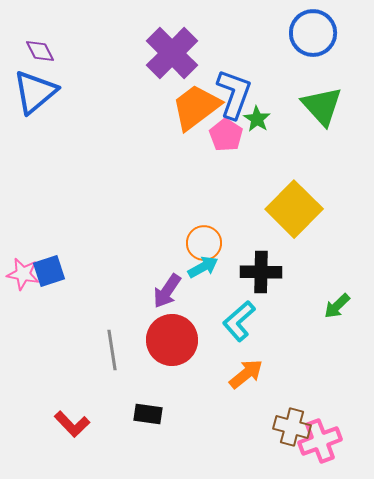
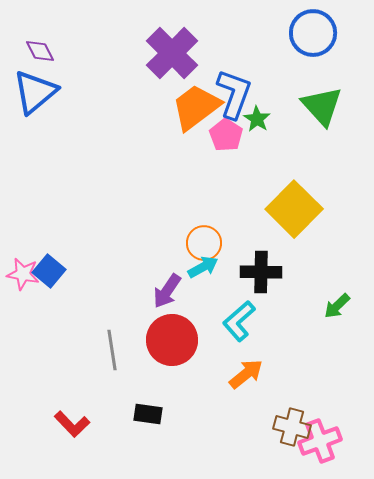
blue square: rotated 32 degrees counterclockwise
